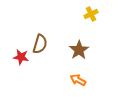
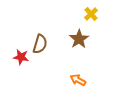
yellow cross: rotated 16 degrees counterclockwise
brown star: moved 11 px up
